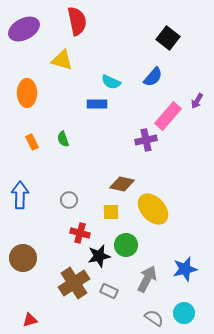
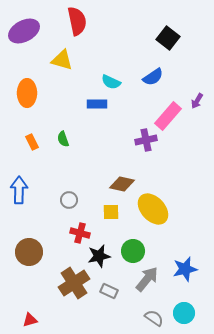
purple ellipse: moved 2 px down
blue semicircle: rotated 15 degrees clockwise
blue arrow: moved 1 px left, 5 px up
green circle: moved 7 px right, 6 px down
brown circle: moved 6 px right, 6 px up
gray arrow: rotated 12 degrees clockwise
